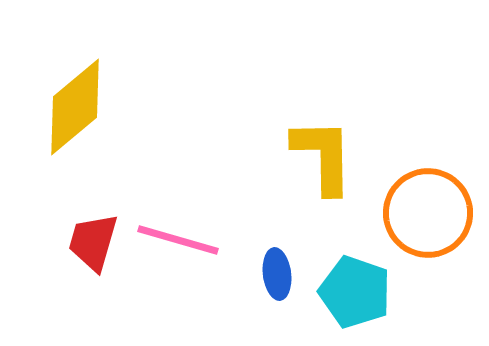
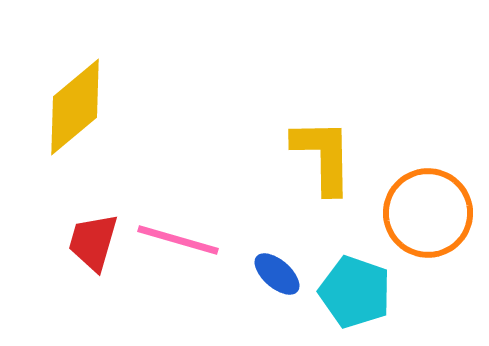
blue ellipse: rotated 42 degrees counterclockwise
